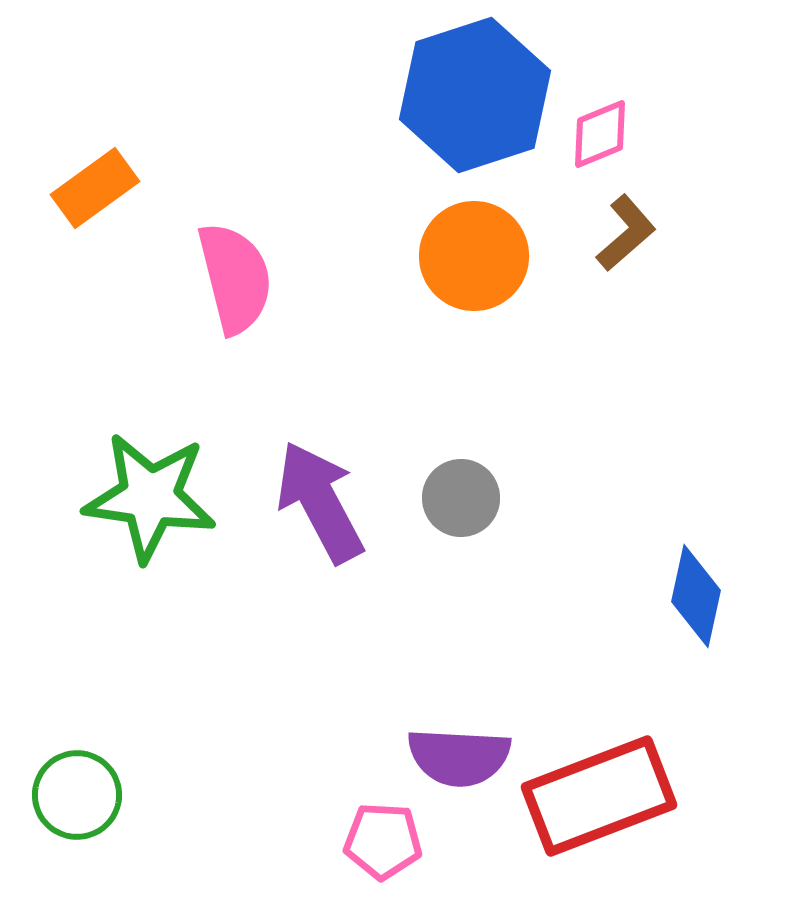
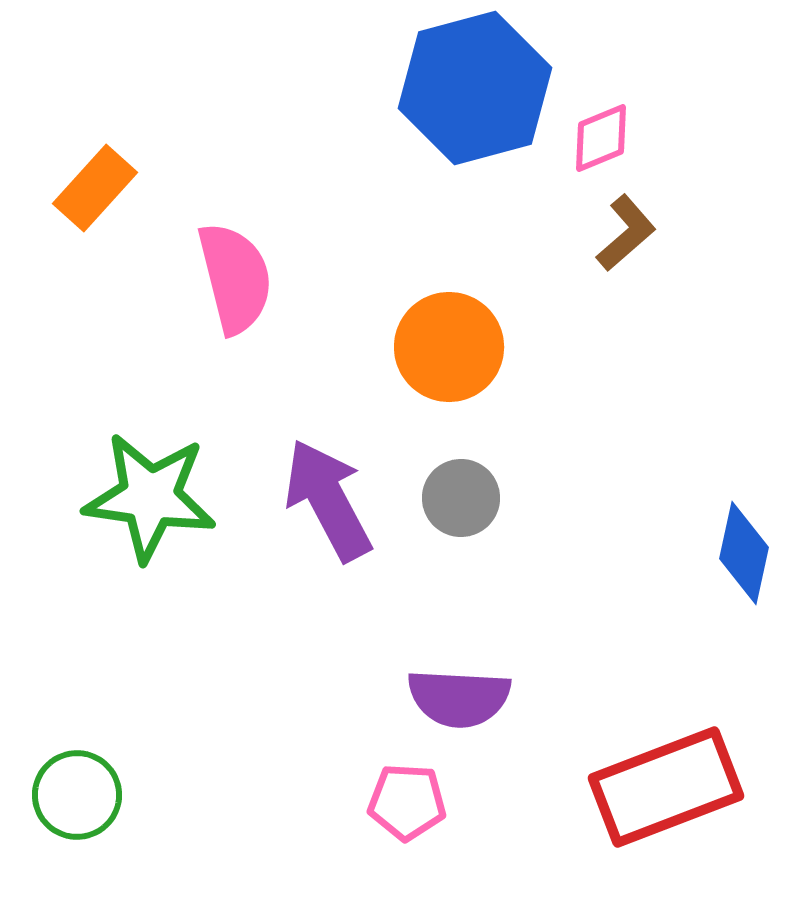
blue hexagon: moved 7 px up; rotated 3 degrees clockwise
pink diamond: moved 1 px right, 4 px down
orange rectangle: rotated 12 degrees counterclockwise
orange circle: moved 25 px left, 91 px down
purple arrow: moved 8 px right, 2 px up
blue diamond: moved 48 px right, 43 px up
purple semicircle: moved 59 px up
red rectangle: moved 67 px right, 9 px up
pink pentagon: moved 24 px right, 39 px up
